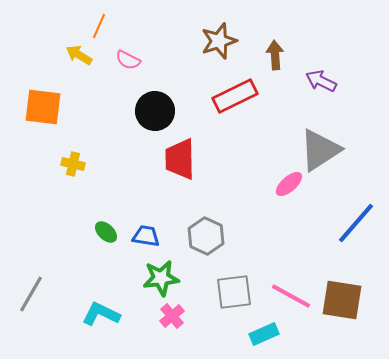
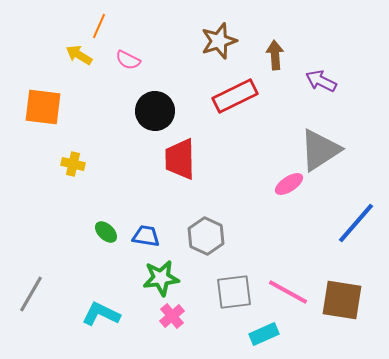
pink ellipse: rotated 8 degrees clockwise
pink line: moved 3 px left, 4 px up
